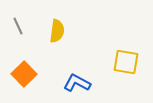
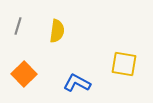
gray line: rotated 42 degrees clockwise
yellow square: moved 2 px left, 2 px down
